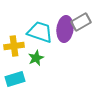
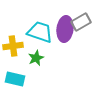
yellow cross: moved 1 px left
cyan rectangle: rotated 30 degrees clockwise
